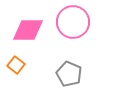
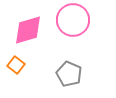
pink circle: moved 2 px up
pink diamond: rotated 16 degrees counterclockwise
